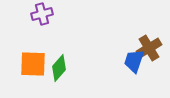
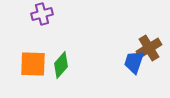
blue trapezoid: moved 1 px down
green diamond: moved 2 px right, 3 px up
